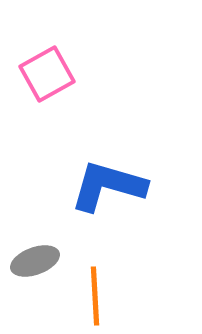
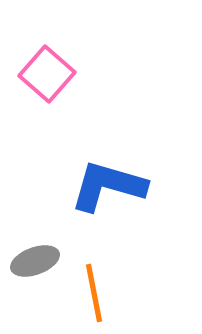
pink square: rotated 20 degrees counterclockwise
orange line: moved 1 px left, 3 px up; rotated 8 degrees counterclockwise
